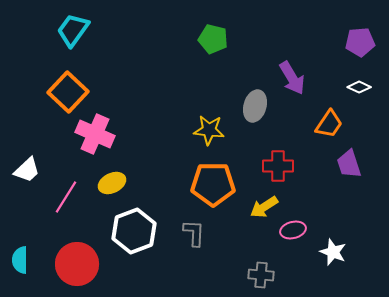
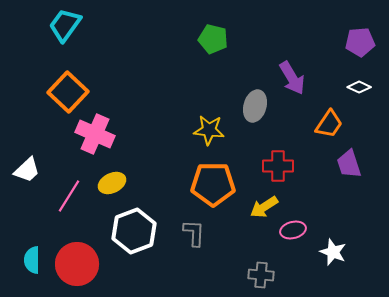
cyan trapezoid: moved 8 px left, 5 px up
pink line: moved 3 px right, 1 px up
cyan semicircle: moved 12 px right
